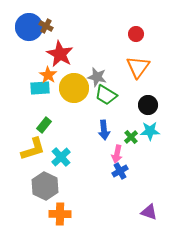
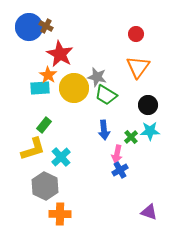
blue cross: moved 1 px up
